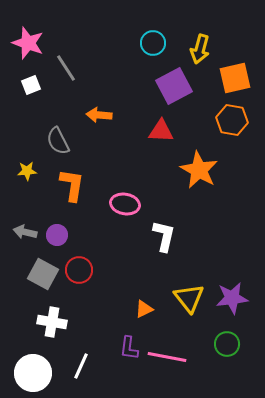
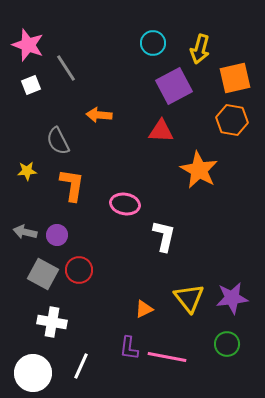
pink star: moved 2 px down
